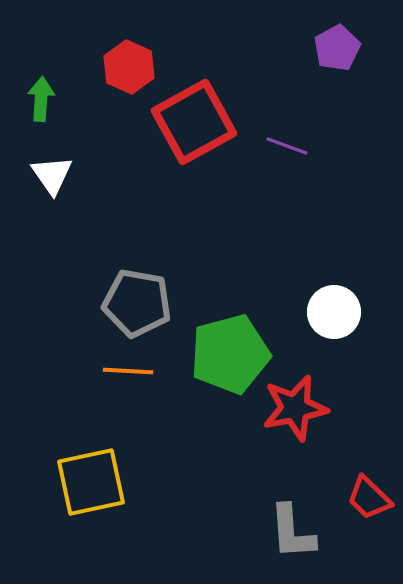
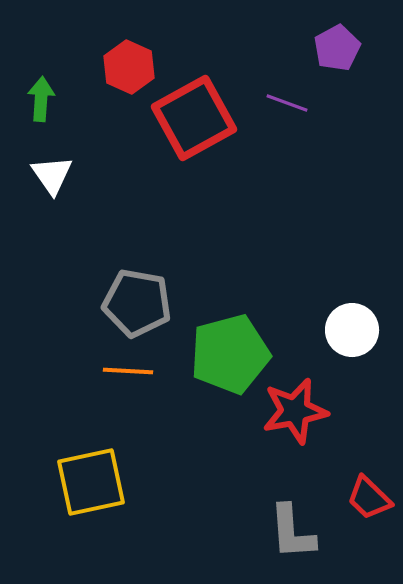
red square: moved 4 px up
purple line: moved 43 px up
white circle: moved 18 px right, 18 px down
red star: moved 3 px down
